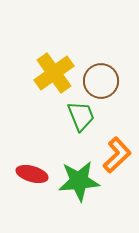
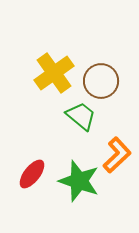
green trapezoid: rotated 28 degrees counterclockwise
red ellipse: rotated 68 degrees counterclockwise
green star: rotated 24 degrees clockwise
